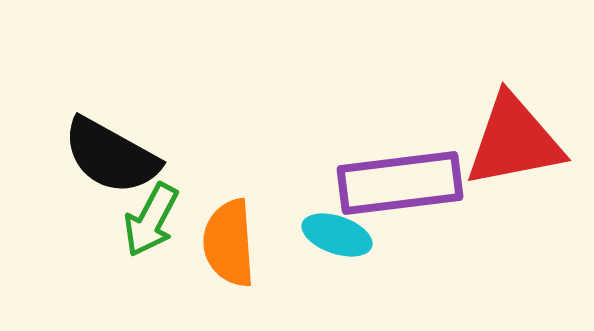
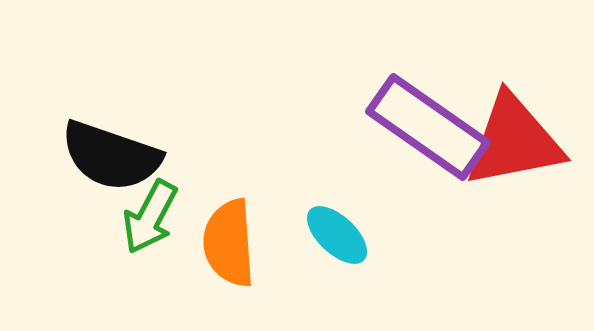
black semicircle: rotated 10 degrees counterclockwise
purple rectangle: moved 28 px right, 56 px up; rotated 42 degrees clockwise
green arrow: moved 1 px left, 3 px up
cyan ellipse: rotated 24 degrees clockwise
